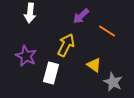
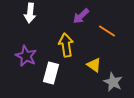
yellow arrow: rotated 35 degrees counterclockwise
